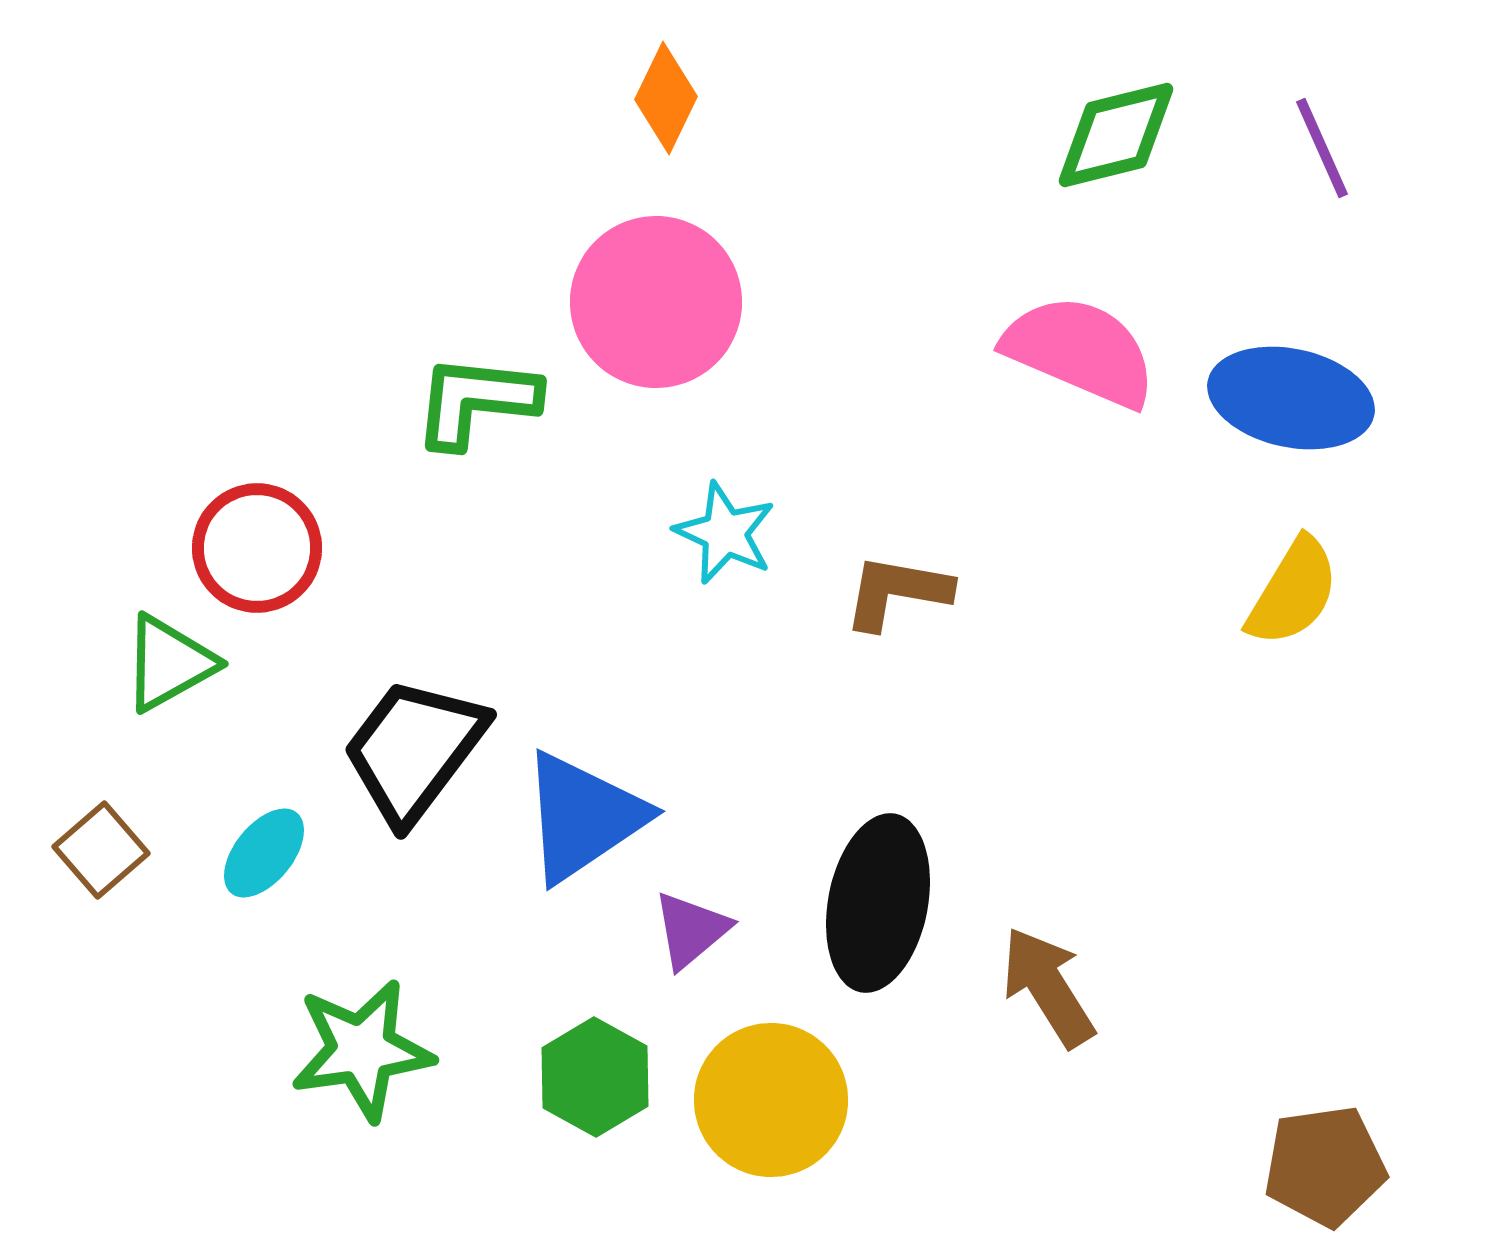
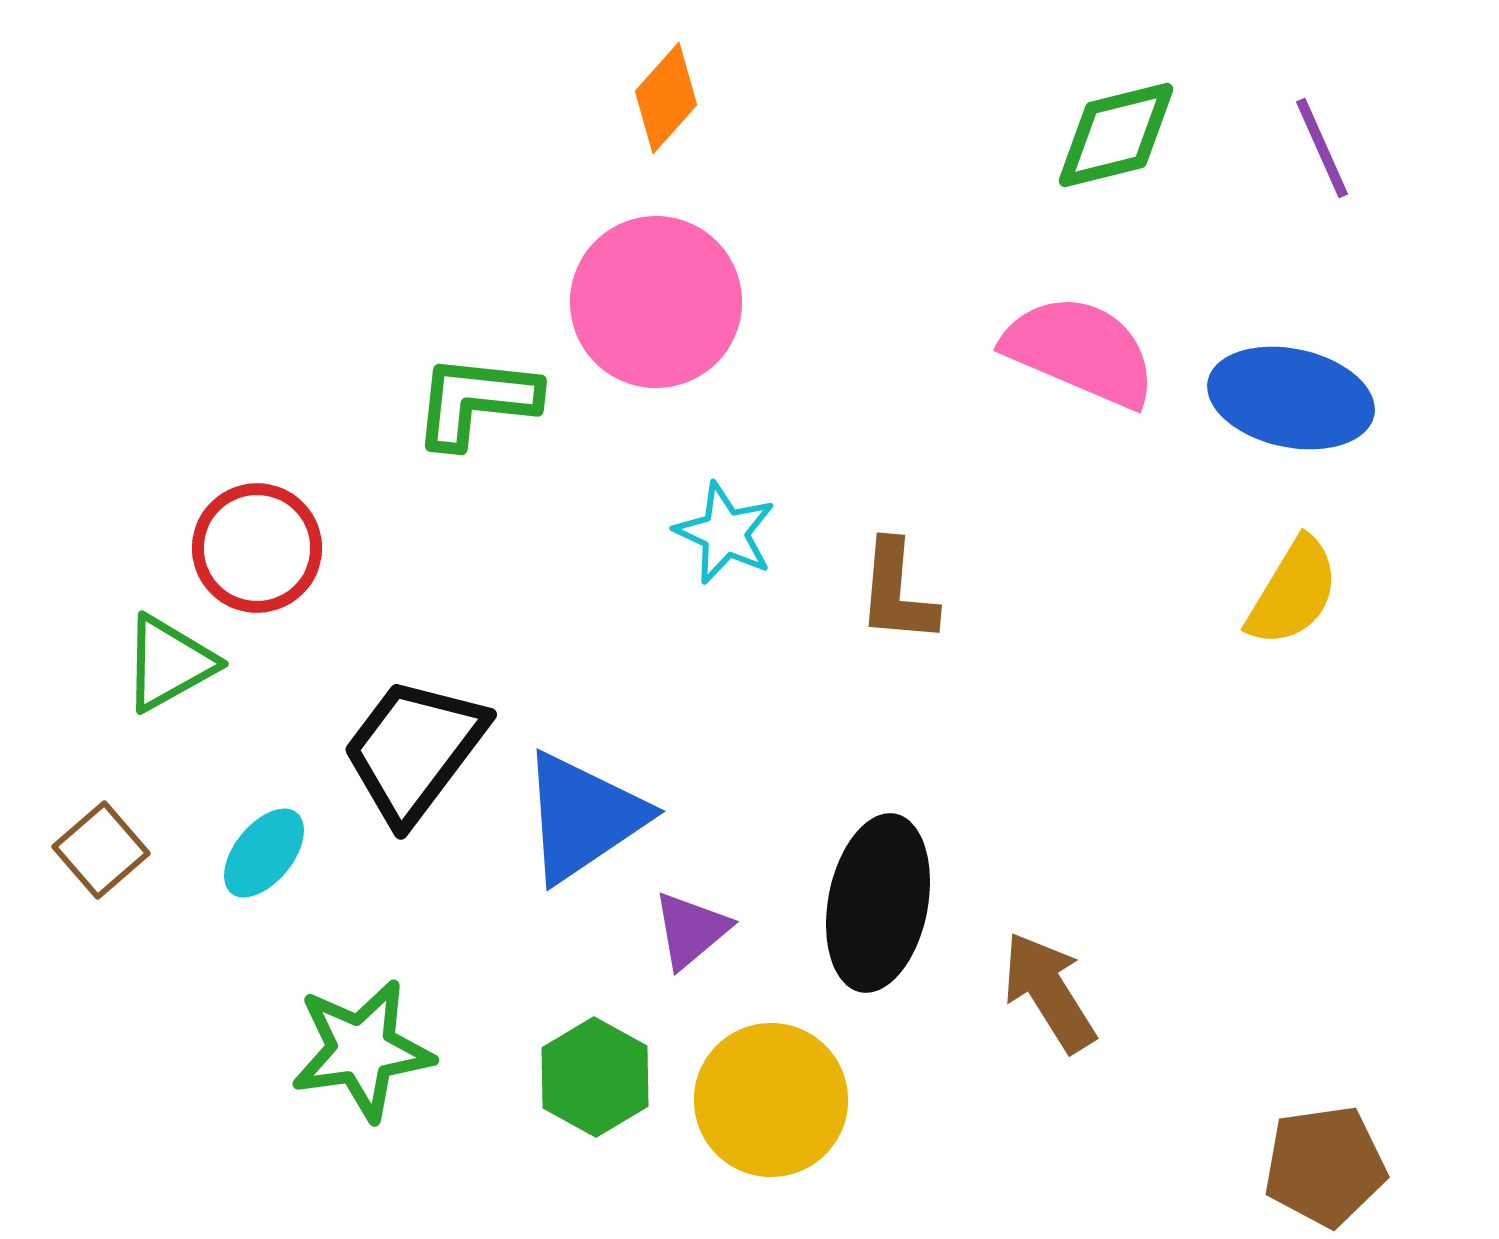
orange diamond: rotated 16 degrees clockwise
brown L-shape: rotated 95 degrees counterclockwise
brown arrow: moved 1 px right, 5 px down
